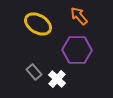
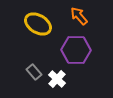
purple hexagon: moved 1 px left
